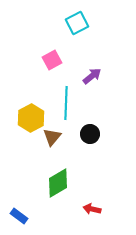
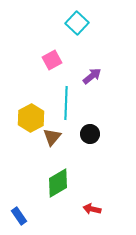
cyan square: rotated 20 degrees counterclockwise
blue rectangle: rotated 18 degrees clockwise
